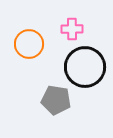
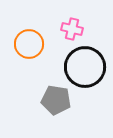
pink cross: rotated 15 degrees clockwise
